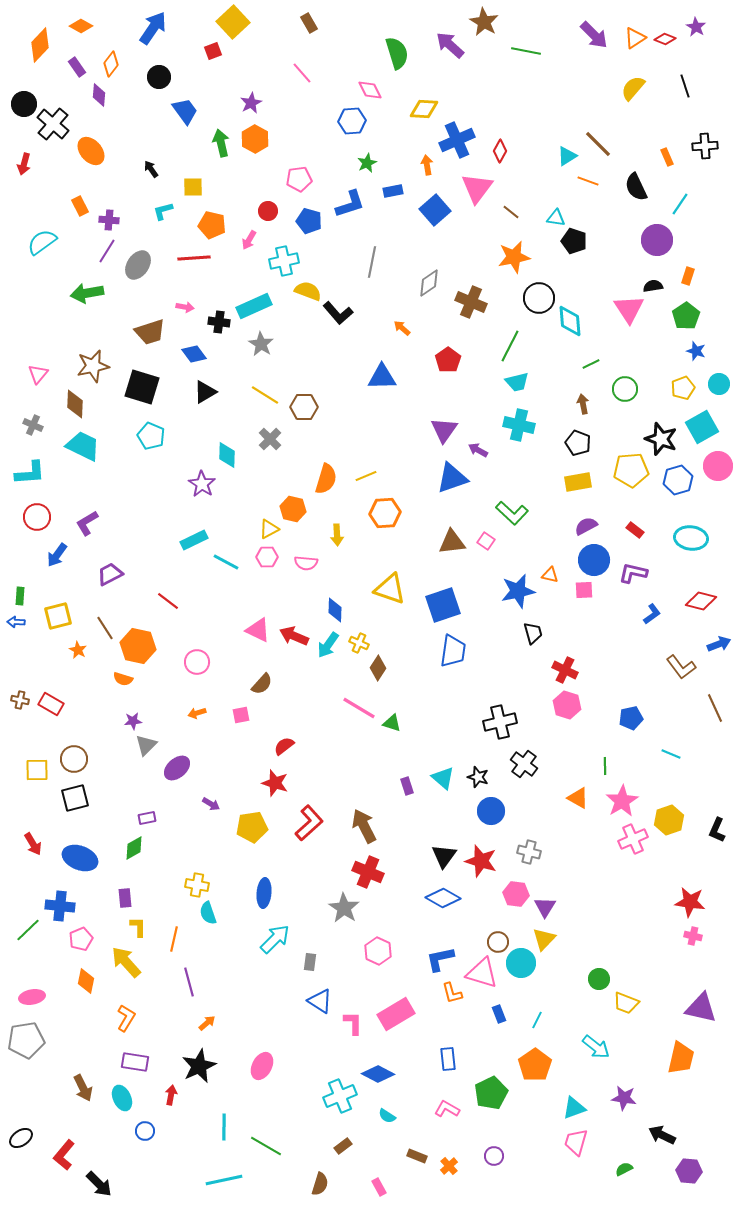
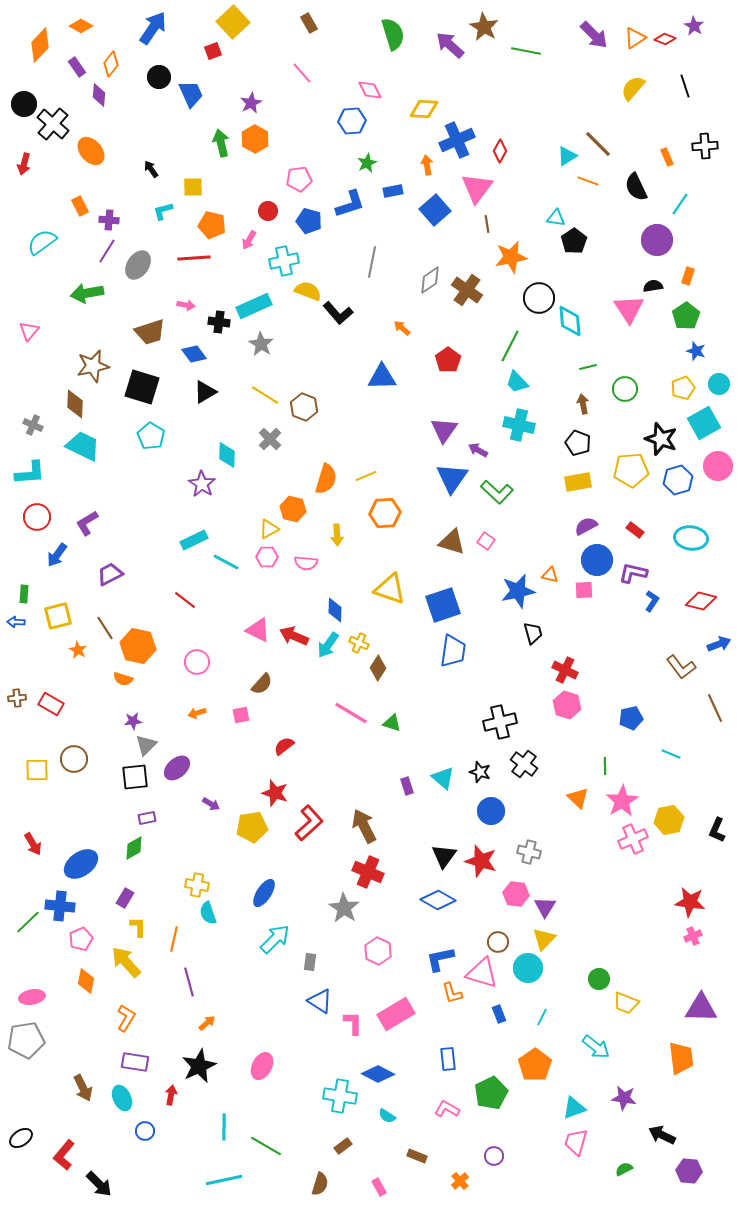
brown star at (484, 22): moved 5 px down
purple star at (696, 27): moved 2 px left, 1 px up
green semicircle at (397, 53): moved 4 px left, 19 px up
blue trapezoid at (185, 111): moved 6 px right, 17 px up; rotated 12 degrees clockwise
brown line at (511, 212): moved 24 px left, 12 px down; rotated 42 degrees clockwise
black pentagon at (574, 241): rotated 20 degrees clockwise
orange star at (514, 257): moved 3 px left
gray diamond at (429, 283): moved 1 px right, 3 px up
brown cross at (471, 302): moved 4 px left, 12 px up; rotated 12 degrees clockwise
pink arrow at (185, 307): moved 1 px right, 2 px up
green line at (591, 364): moved 3 px left, 3 px down; rotated 12 degrees clockwise
pink triangle at (38, 374): moved 9 px left, 43 px up
cyan trapezoid at (517, 382): rotated 60 degrees clockwise
brown hexagon at (304, 407): rotated 20 degrees clockwise
cyan square at (702, 427): moved 2 px right, 4 px up
cyan pentagon at (151, 436): rotated 8 degrees clockwise
blue triangle at (452, 478): rotated 36 degrees counterclockwise
green L-shape at (512, 513): moved 15 px left, 21 px up
brown triangle at (452, 542): rotated 24 degrees clockwise
blue circle at (594, 560): moved 3 px right
green rectangle at (20, 596): moved 4 px right, 2 px up
red line at (168, 601): moved 17 px right, 1 px up
blue L-shape at (652, 614): moved 13 px up; rotated 20 degrees counterclockwise
brown cross at (20, 700): moved 3 px left, 2 px up; rotated 18 degrees counterclockwise
pink line at (359, 708): moved 8 px left, 5 px down
black star at (478, 777): moved 2 px right, 5 px up
red star at (275, 783): moved 10 px down
black square at (75, 798): moved 60 px right, 21 px up; rotated 8 degrees clockwise
orange triangle at (578, 798): rotated 15 degrees clockwise
yellow hexagon at (669, 820): rotated 8 degrees clockwise
blue ellipse at (80, 858): moved 1 px right, 6 px down; rotated 56 degrees counterclockwise
blue ellipse at (264, 893): rotated 28 degrees clockwise
purple rectangle at (125, 898): rotated 36 degrees clockwise
blue diamond at (443, 898): moved 5 px left, 2 px down
green line at (28, 930): moved 8 px up
pink cross at (693, 936): rotated 36 degrees counterclockwise
cyan circle at (521, 963): moved 7 px right, 5 px down
purple triangle at (701, 1008): rotated 12 degrees counterclockwise
cyan line at (537, 1020): moved 5 px right, 3 px up
orange trapezoid at (681, 1058): rotated 20 degrees counterclockwise
cyan cross at (340, 1096): rotated 32 degrees clockwise
orange cross at (449, 1166): moved 11 px right, 15 px down
